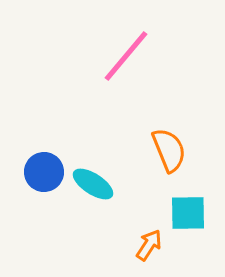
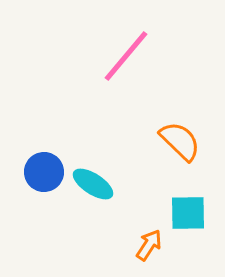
orange semicircle: moved 11 px right, 9 px up; rotated 24 degrees counterclockwise
